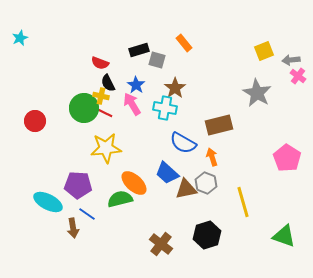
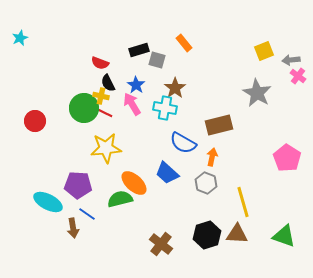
orange arrow: rotated 30 degrees clockwise
brown triangle: moved 51 px right, 45 px down; rotated 15 degrees clockwise
